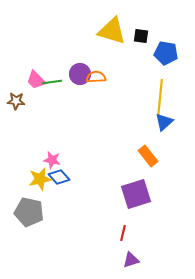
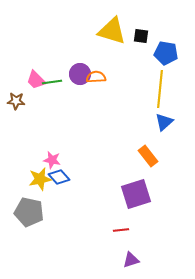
yellow line: moved 9 px up
red line: moved 2 px left, 3 px up; rotated 70 degrees clockwise
